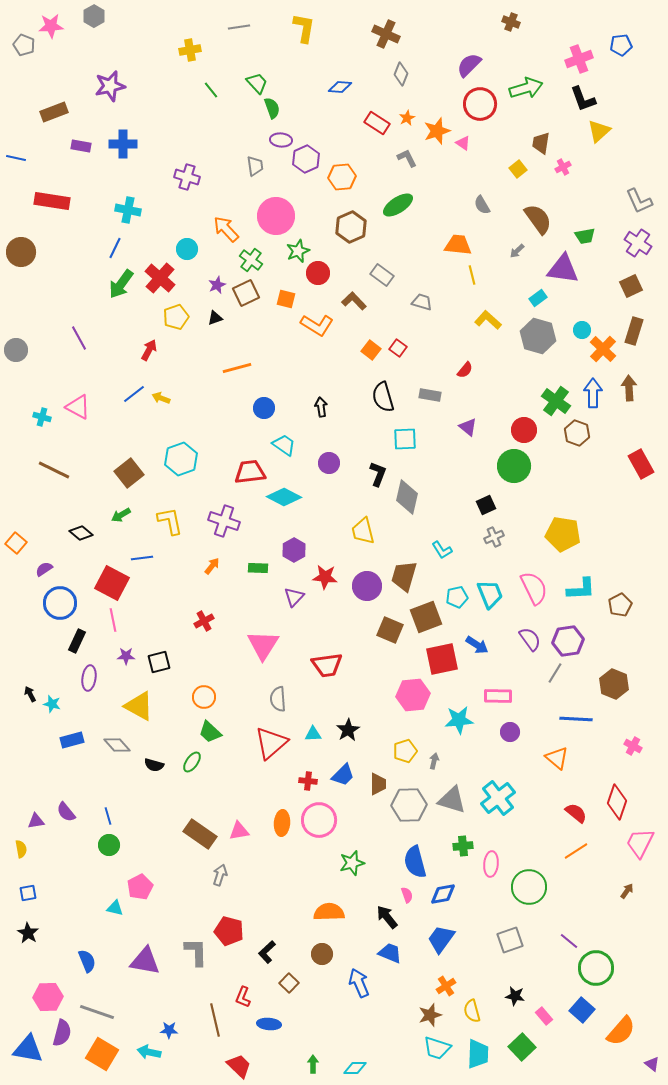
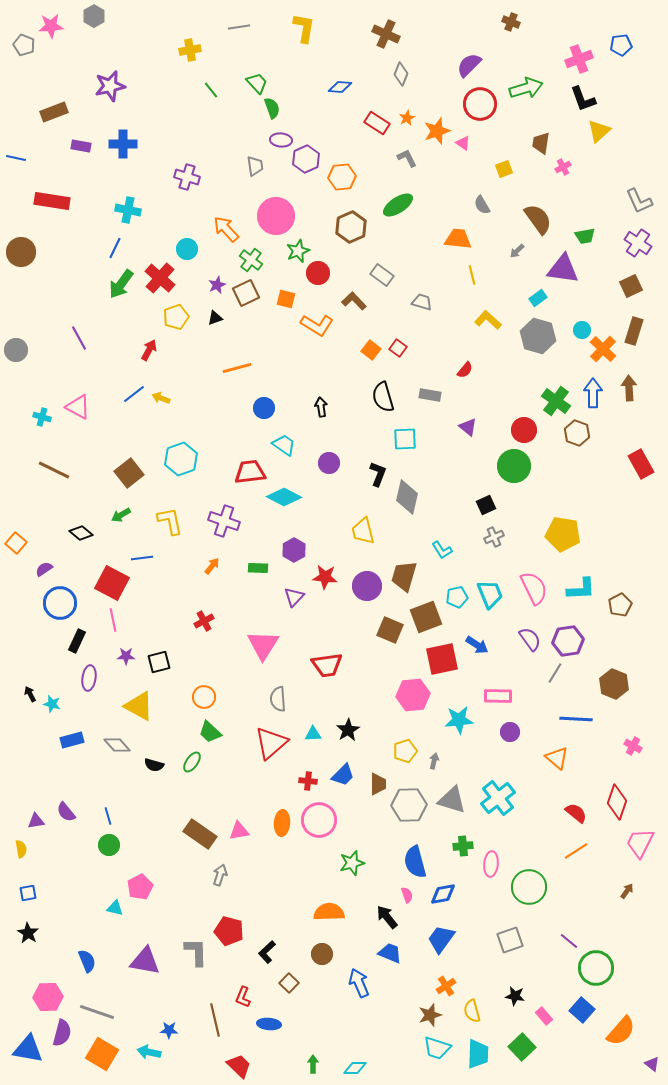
yellow square at (518, 169): moved 14 px left; rotated 18 degrees clockwise
orange trapezoid at (458, 245): moved 6 px up
